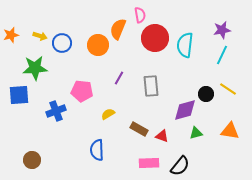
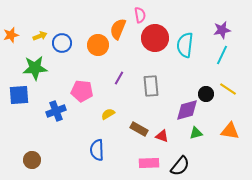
yellow arrow: rotated 40 degrees counterclockwise
purple diamond: moved 2 px right
